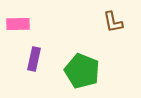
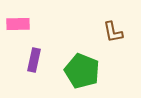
brown L-shape: moved 10 px down
purple rectangle: moved 1 px down
